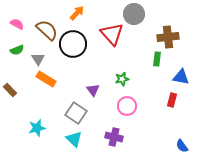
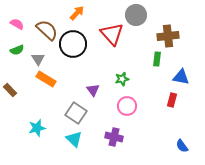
gray circle: moved 2 px right, 1 px down
brown cross: moved 1 px up
